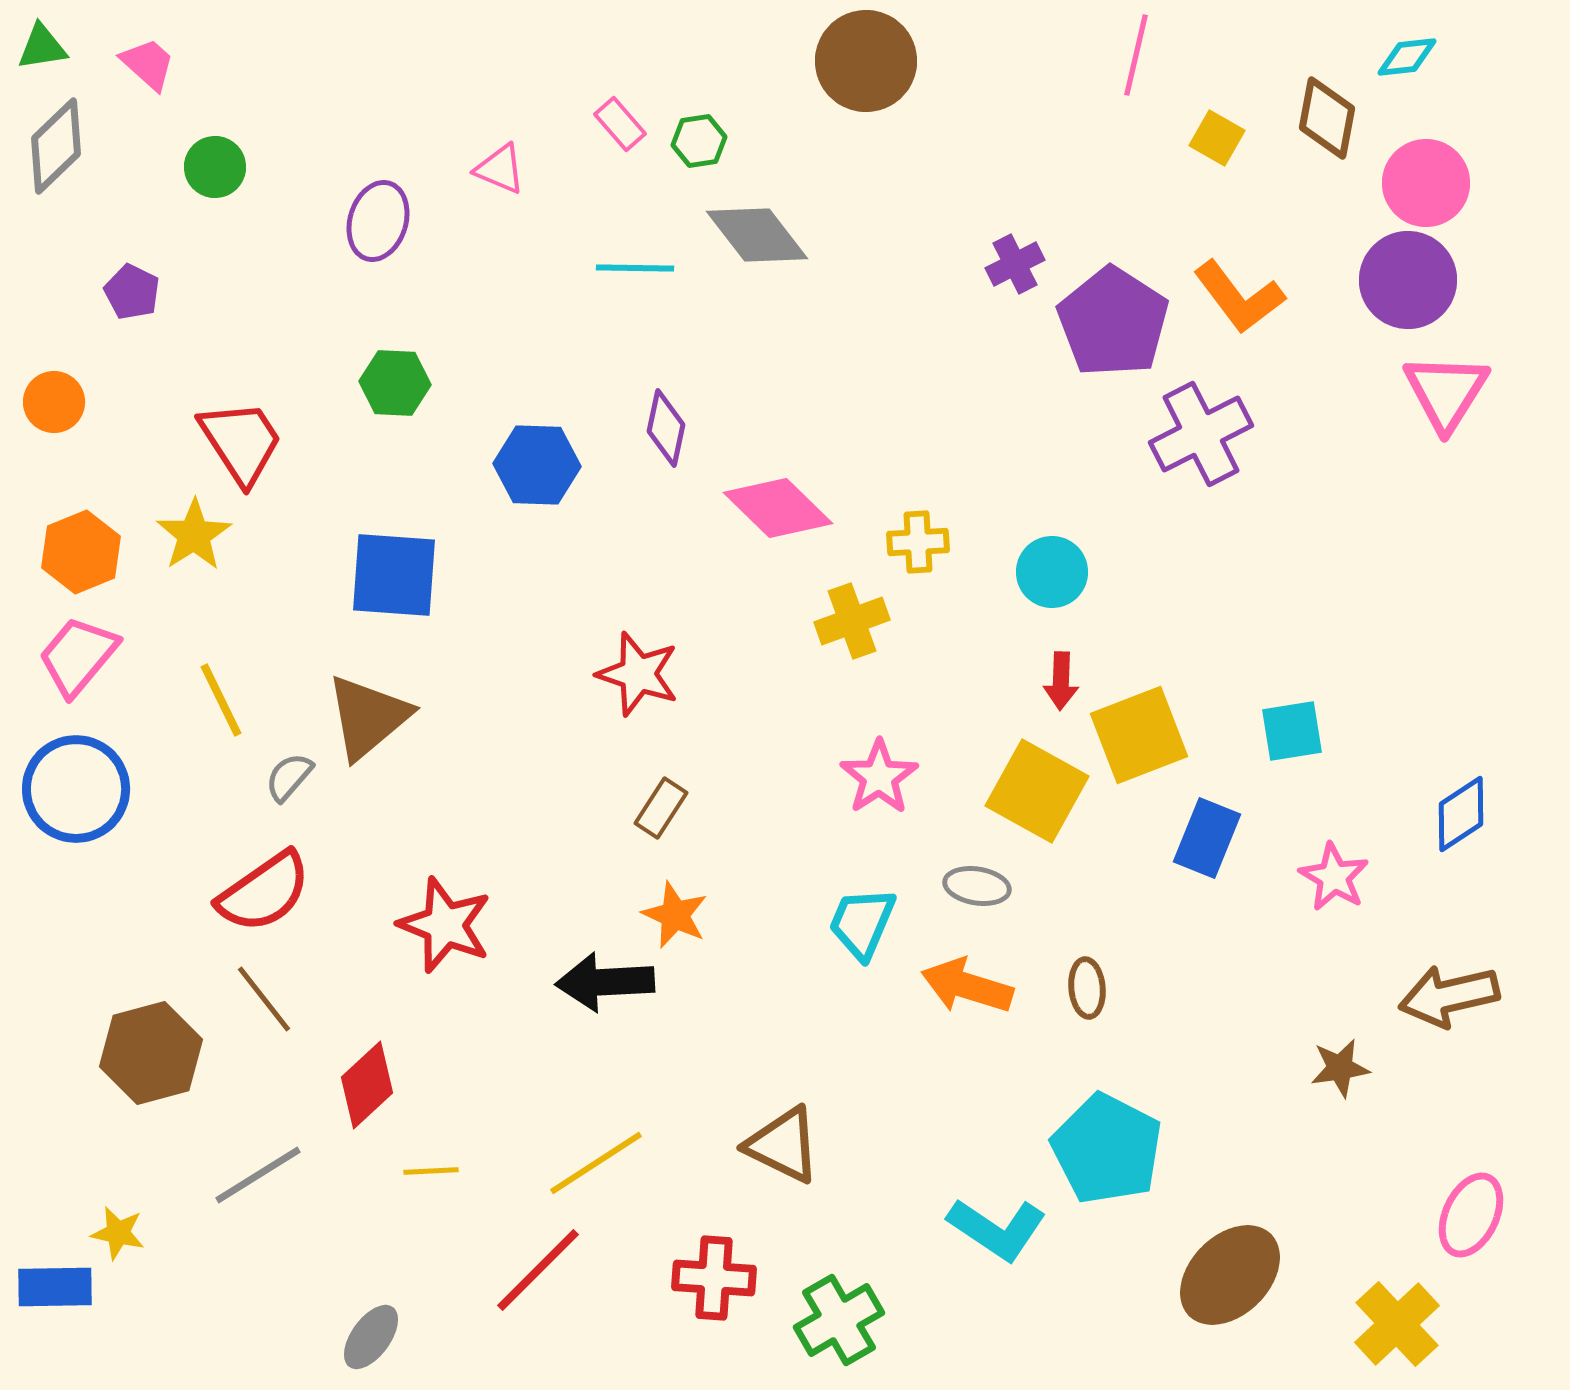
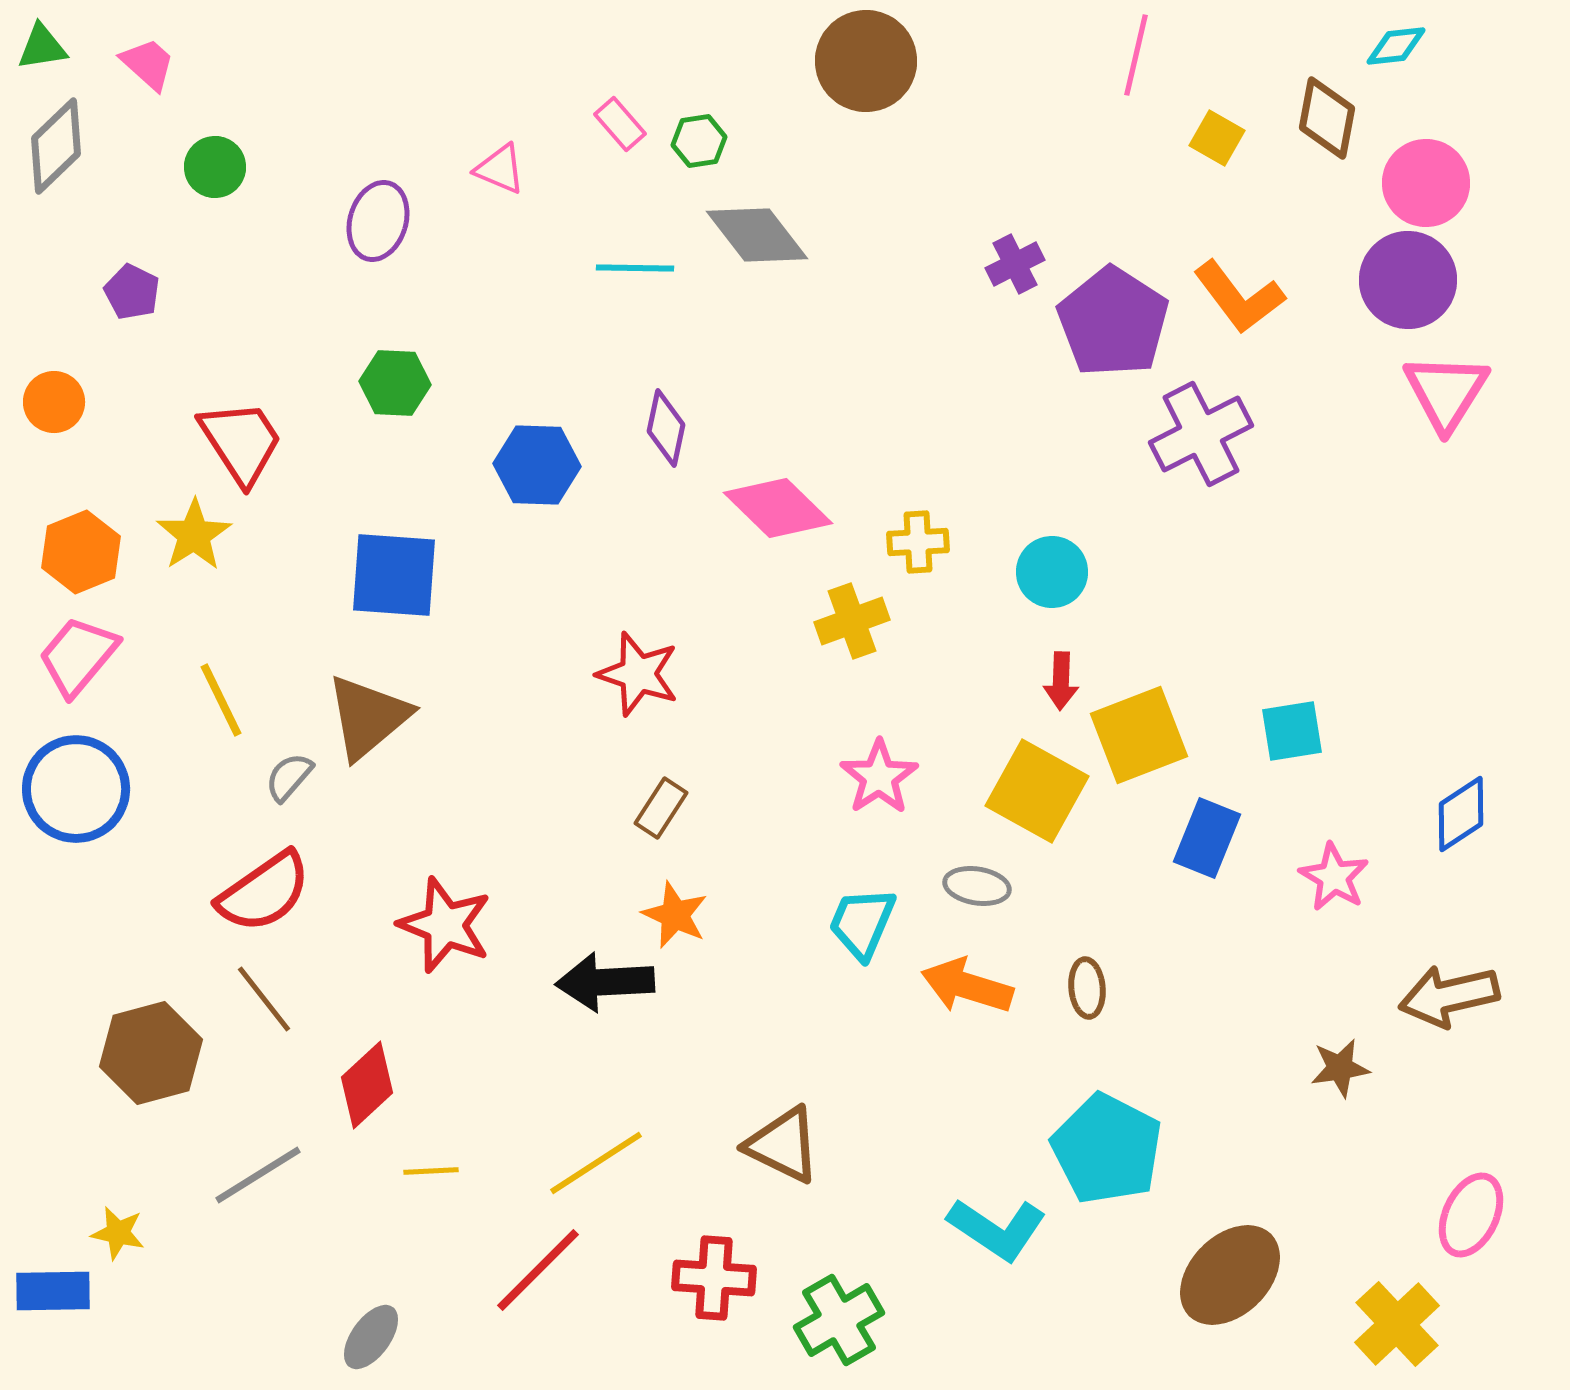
cyan diamond at (1407, 57): moved 11 px left, 11 px up
blue rectangle at (55, 1287): moved 2 px left, 4 px down
